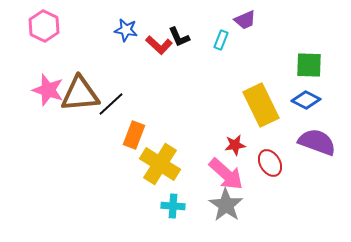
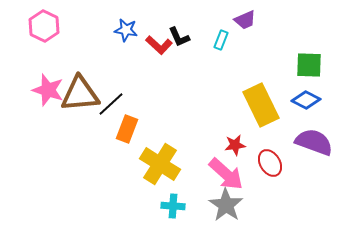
orange rectangle: moved 7 px left, 6 px up
purple semicircle: moved 3 px left
